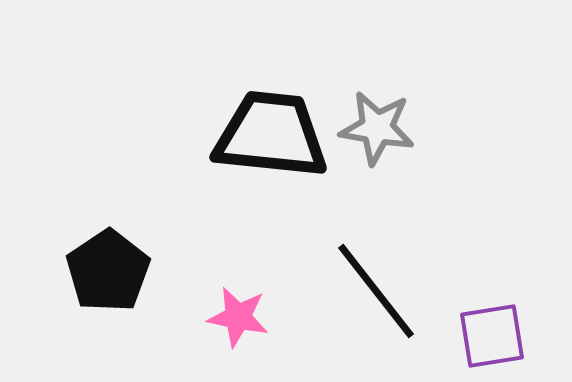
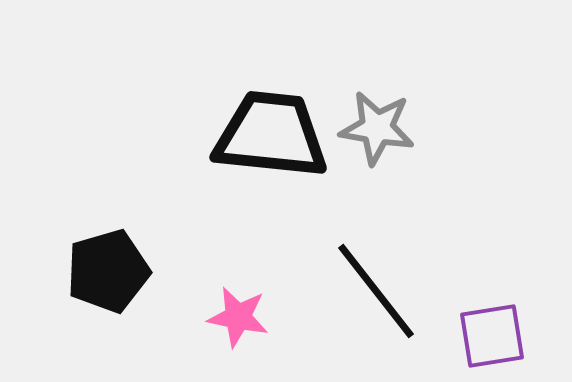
black pentagon: rotated 18 degrees clockwise
